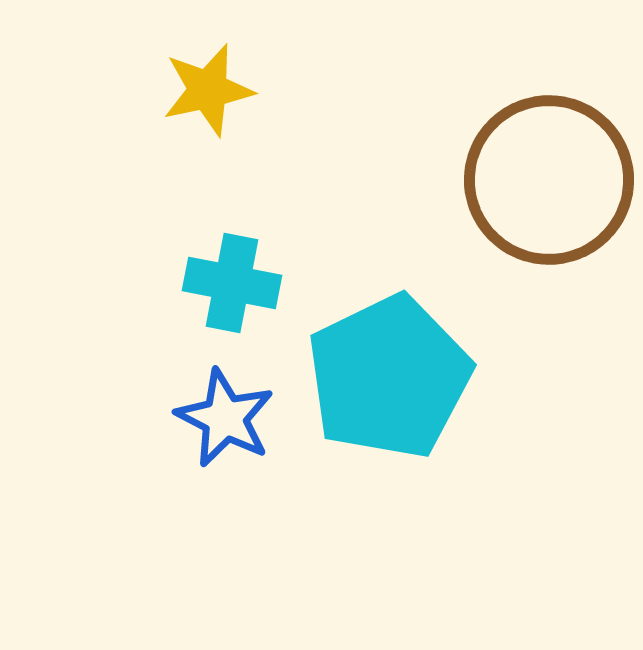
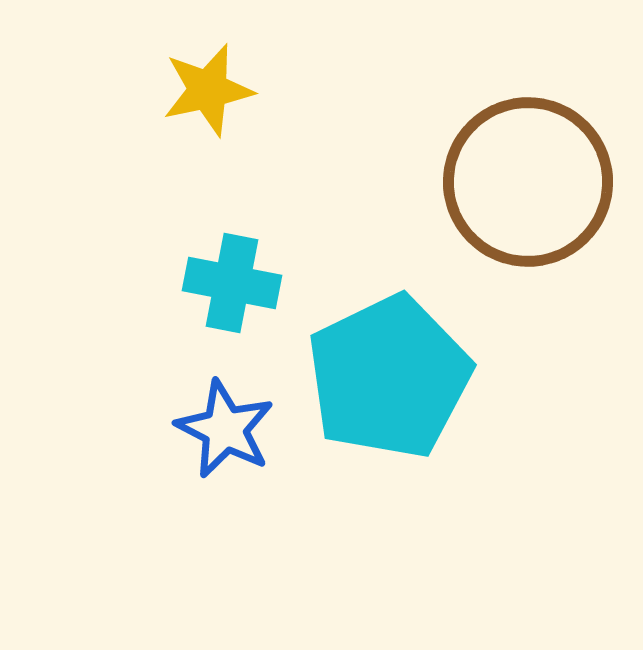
brown circle: moved 21 px left, 2 px down
blue star: moved 11 px down
